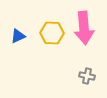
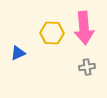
blue triangle: moved 17 px down
gray cross: moved 9 px up; rotated 21 degrees counterclockwise
